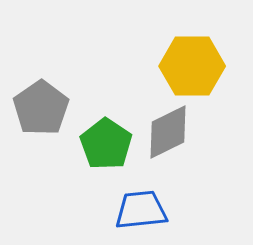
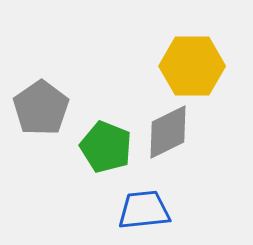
green pentagon: moved 3 px down; rotated 12 degrees counterclockwise
blue trapezoid: moved 3 px right
